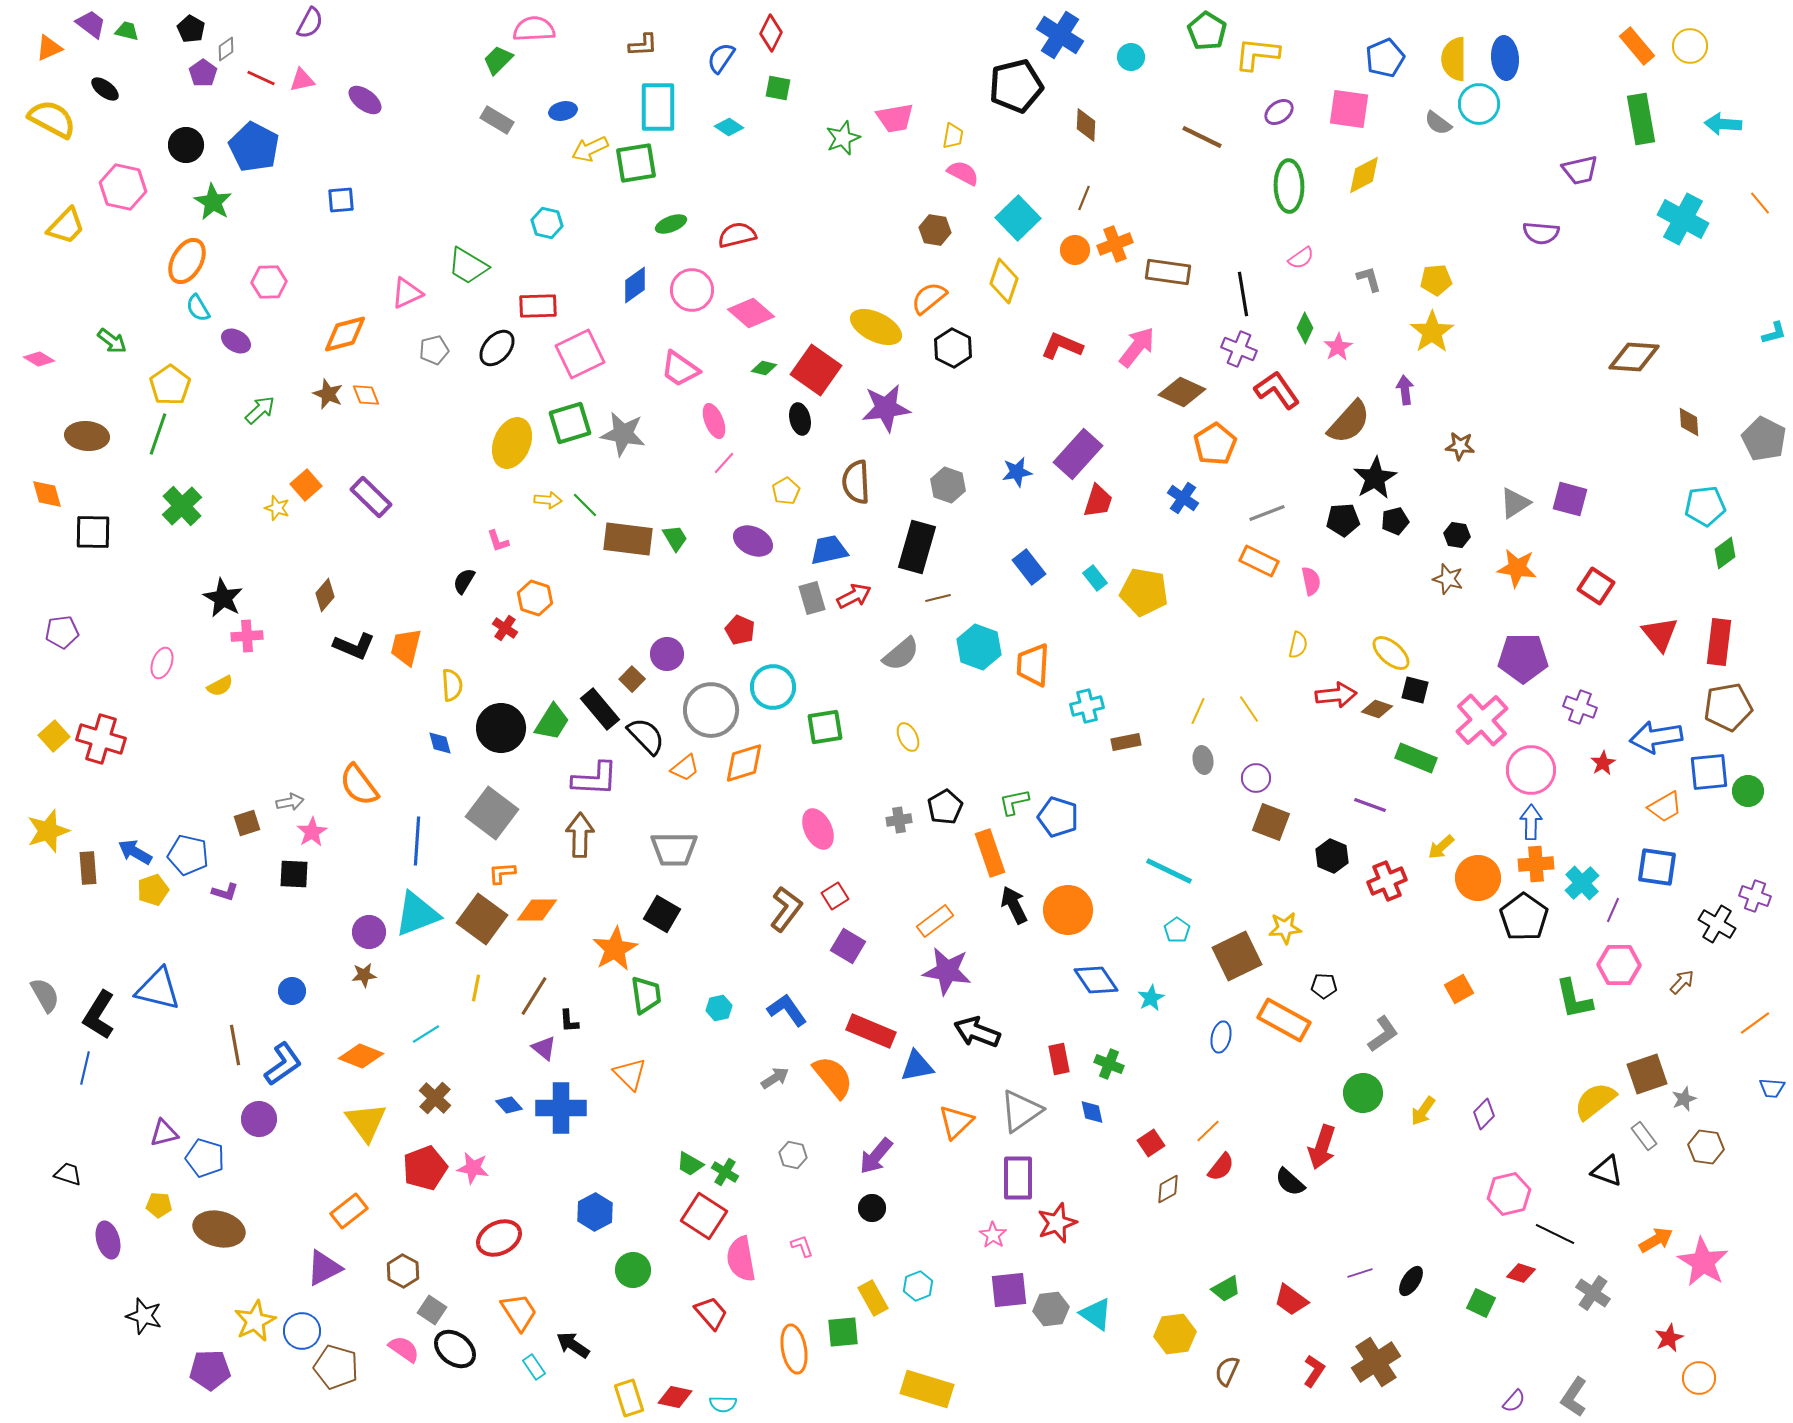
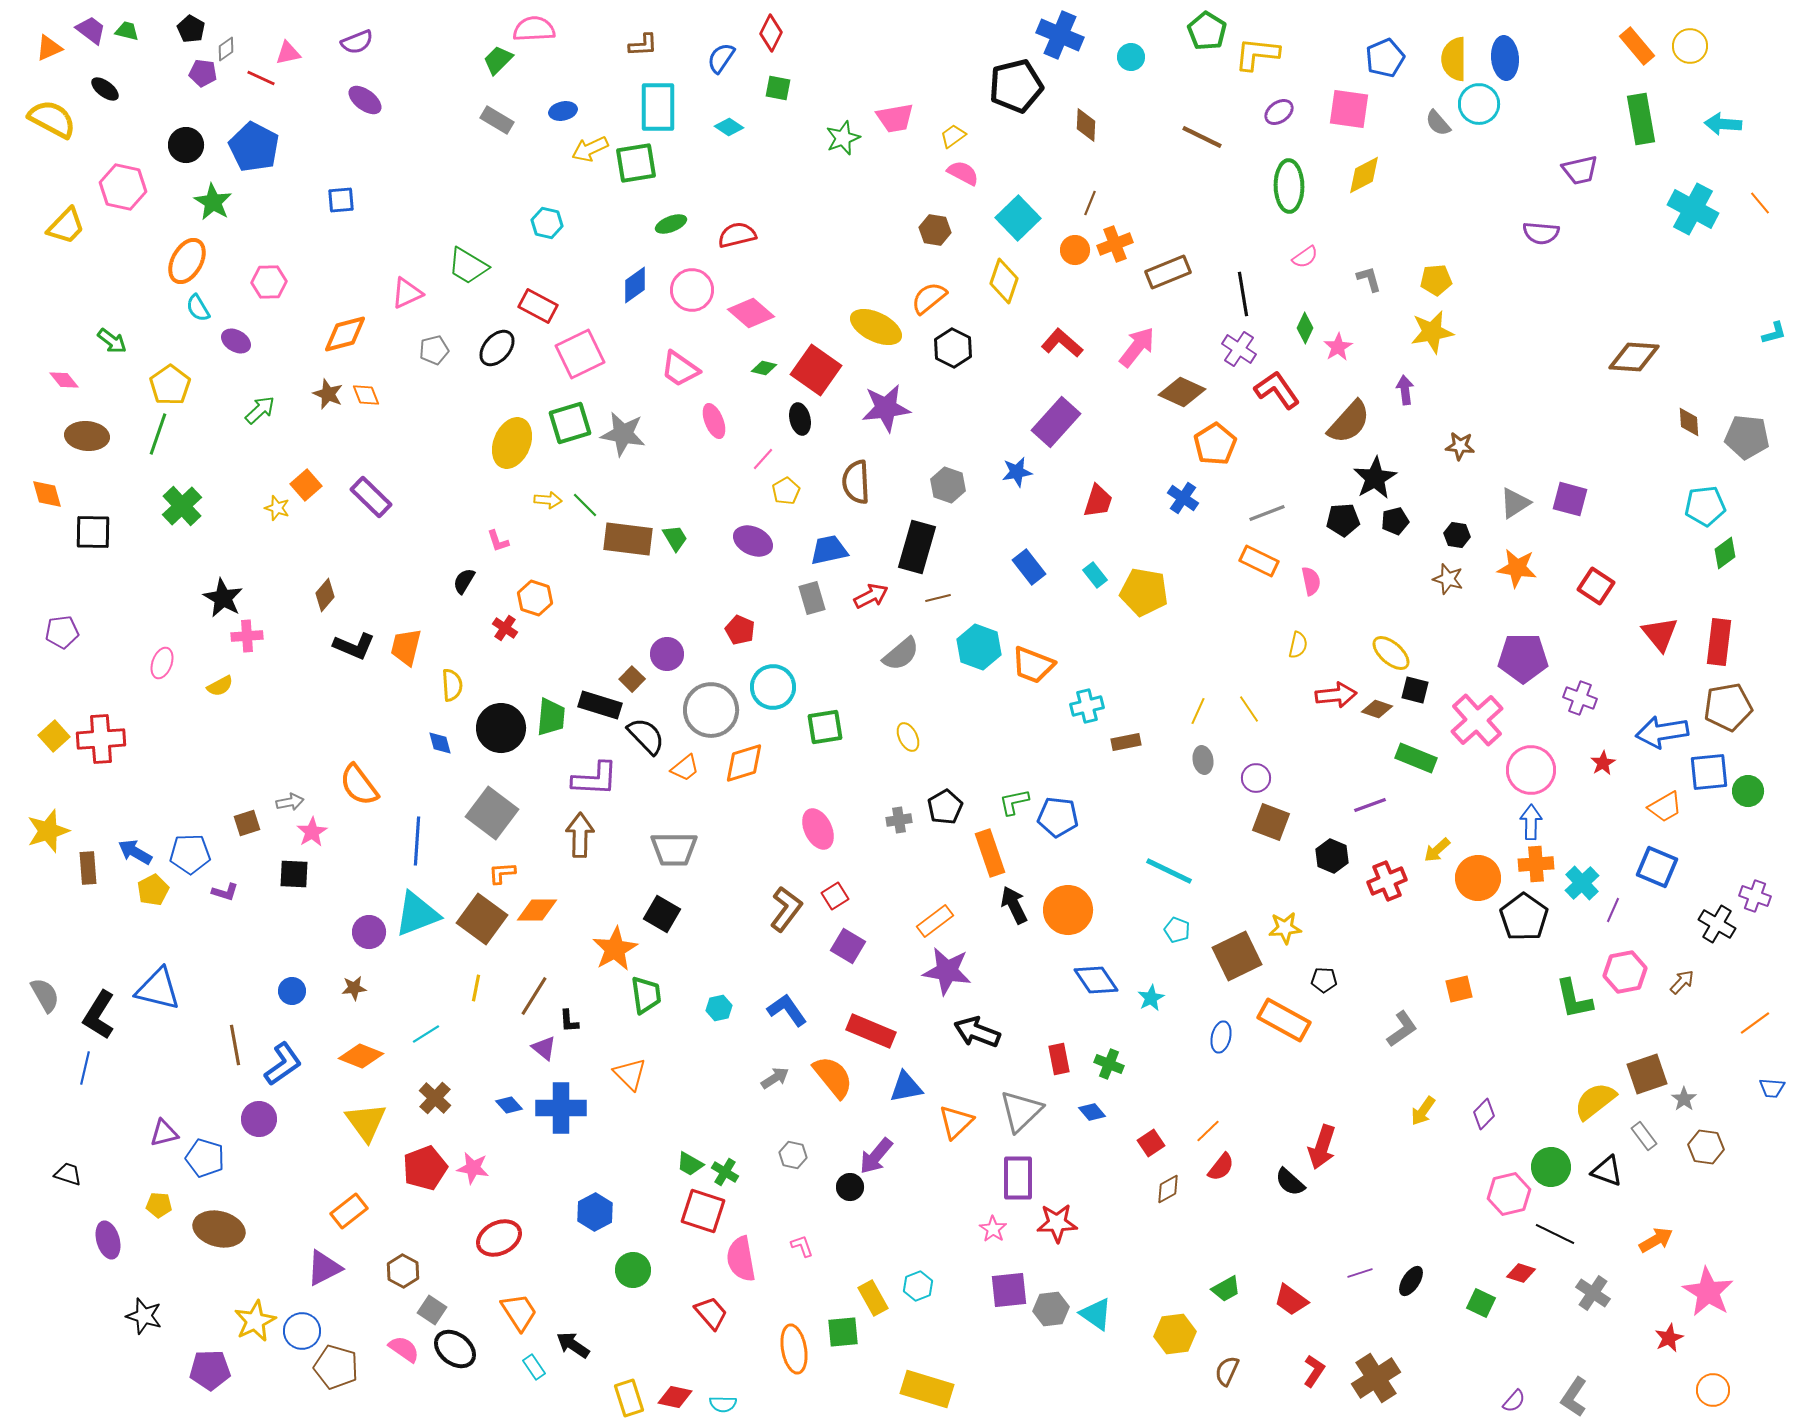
purple semicircle at (310, 23): moved 47 px right, 19 px down; rotated 40 degrees clockwise
purple trapezoid at (91, 24): moved 6 px down
blue cross at (1060, 35): rotated 9 degrees counterclockwise
purple pentagon at (203, 73): rotated 28 degrees counterclockwise
pink triangle at (302, 80): moved 14 px left, 27 px up
gray semicircle at (1438, 123): rotated 12 degrees clockwise
yellow trapezoid at (953, 136): rotated 136 degrees counterclockwise
brown line at (1084, 198): moved 6 px right, 5 px down
cyan cross at (1683, 219): moved 10 px right, 10 px up
pink semicircle at (1301, 258): moved 4 px right, 1 px up
brown rectangle at (1168, 272): rotated 30 degrees counterclockwise
red rectangle at (538, 306): rotated 30 degrees clockwise
yellow star at (1432, 332): rotated 24 degrees clockwise
red L-shape at (1062, 346): moved 3 px up; rotated 18 degrees clockwise
purple cross at (1239, 349): rotated 12 degrees clockwise
pink diamond at (39, 359): moved 25 px right, 21 px down; rotated 20 degrees clockwise
gray pentagon at (1764, 439): moved 17 px left, 2 px up; rotated 21 degrees counterclockwise
purple rectangle at (1078, 454): moved 22 px left, 32 px up
pink line at (724, 463): moved 39 px right, 4 px up
cyan rectangle at (1095, 578): moved 3 px up
red arrow at (854, 596): moved 17 px right
orange trapezoid at (1033, 665): rotated 72 degrees counterclockwise
purple cross at (1580, 707): moved 9 px up
black rectangle at (600, 709): moved 4 px up; rotated 33 degrees counterclockwise
pink cross at (1482, 720): moved 5 px left
green trapezoid at (552, 722): moved 1 px left, 5 px up; rotated 27 degrees counterclockwise
blue arrow at (1656, 737): moved 6 px right, 5 px up
red cross at (101, 739): rotated 21 degrees counterclockwise
purple line at (1370, 805): rotated 40 degrees counterclockwise
blue pentagon at (1058, 817): rotated 12 degrees counterclockwise
yellow arrow at (1441, 847): moved 4 px left, 3 px down
blue pentagon at (188, 855): moved 2 px right, 1 px up; rotated 15 degrees counterclockwise
blue square at (1657, 867): rotated 15 degrees clockwise
yellow pentagon at (153, 890): rotated 8 degrees counterclockwise
cyan pentagon at (1177, 930): rotated 15 degrees counterclockwise
pink hexagon at (1619, 965): moved 6 px right, 7 px down; rotated 12 degrees counterclockwise
brown star at (364, 975): moved 10 px left, 13 px down
black pentagon at (1324, 986): moved 6 px up
orange square at (1459, 989): rotated 16 degrees clockwise
gray L-shape at (1383, 1034): moved 19 px right, 5 px up
blue triangle at (917, 1066): moved 11 px left, 21 px down
green circle at (1363, 1093): moved 188 px right, 74 px down
gray star at (1684, 1099): rotated 15 degrees counterclockwise
gray triangle at (1021, 1111): rotated 9 degrees counterclockwise
blue diamond at (1092, 1112): rotated 28 degrees counterclockwise
black circle at (872, 1208): moved 22 px left, 21 px up
red square at (704, 1216): moved 1 px left, 5 px up; rotated 15 degrees counterclockwise
red star at (1057, 1223): rotated 18 degrees clockwise
pink star at (993, 1235): moved 6 px up
pink star at (1703, 1262): moved 5 px right, 30 px down
brown cross at (1376, 1362): moved 16 px down
orange circle at (1699, 1378): moved 14 px right, 12 px down
